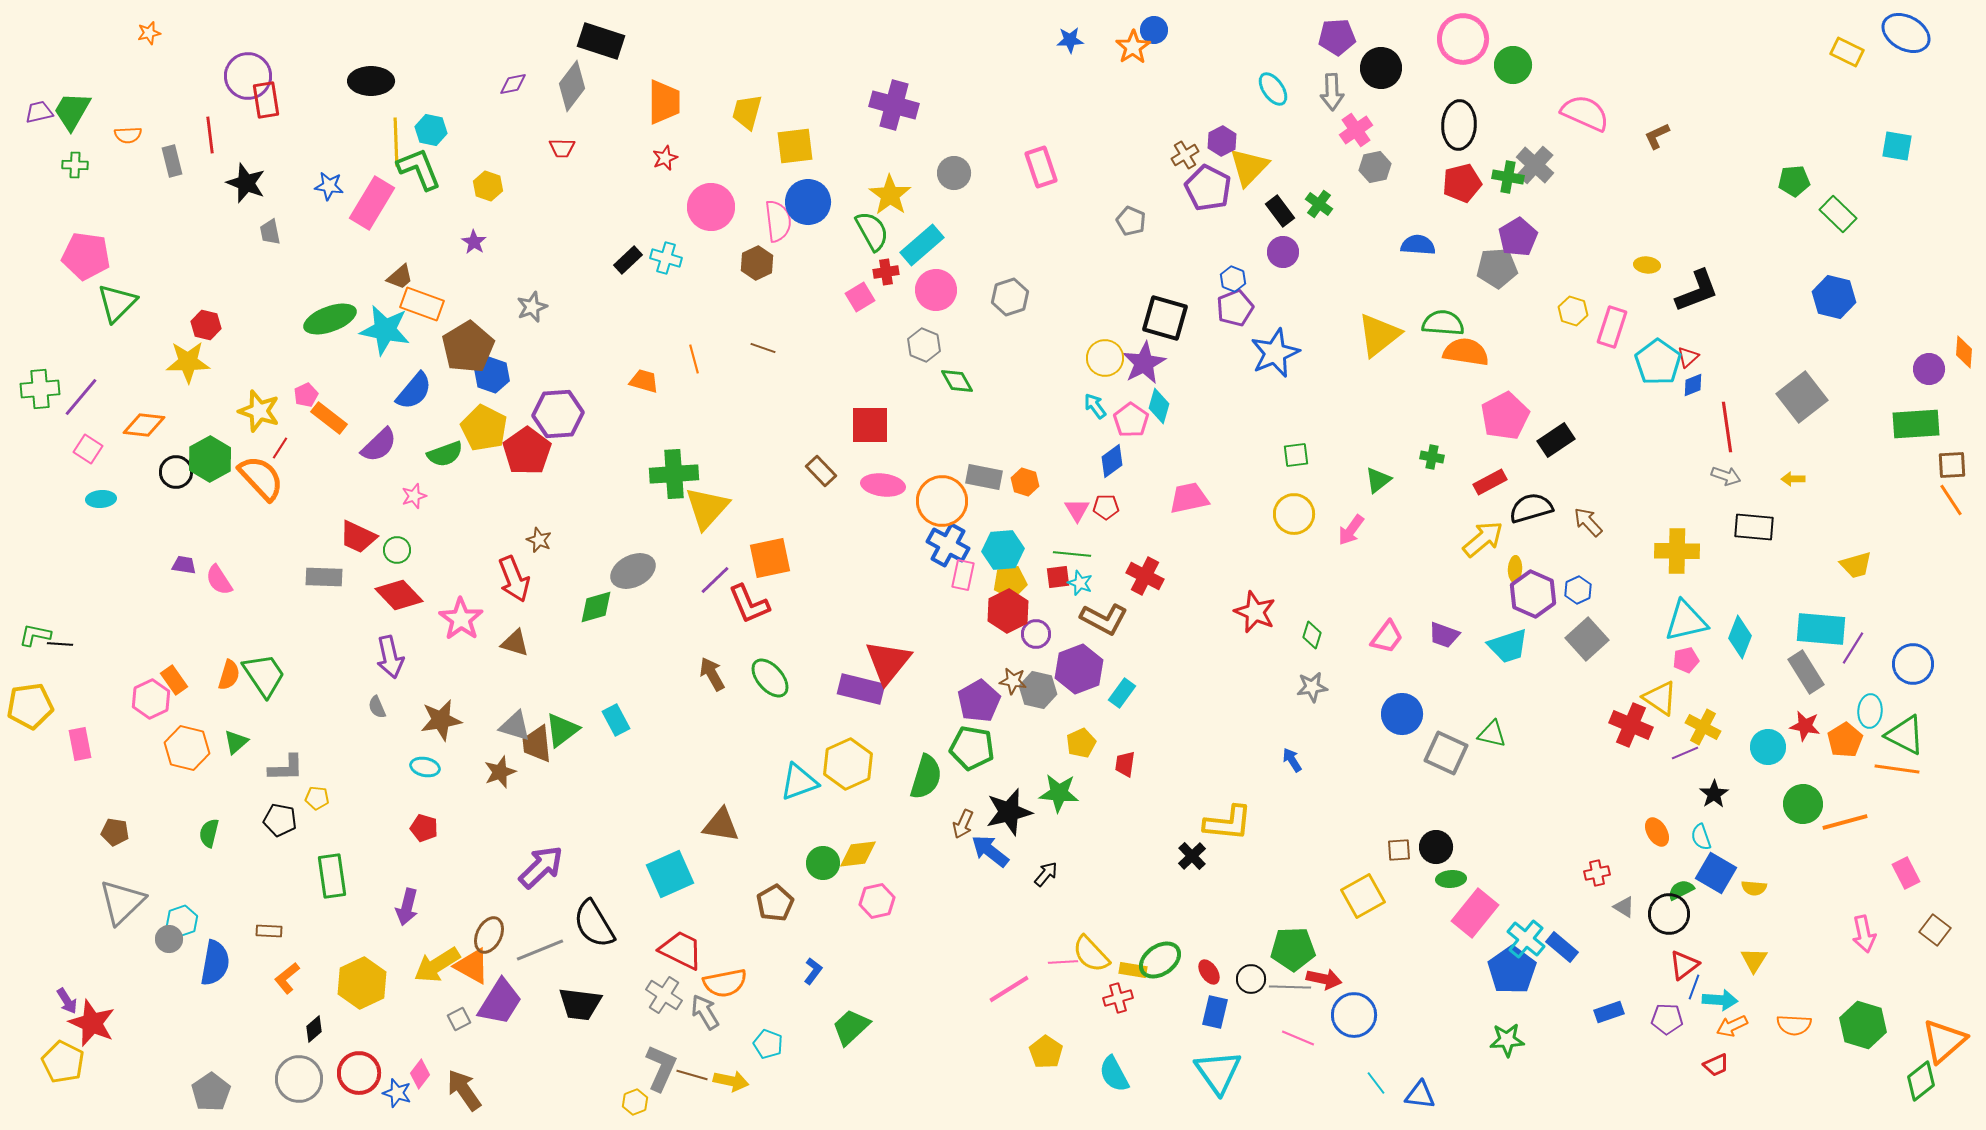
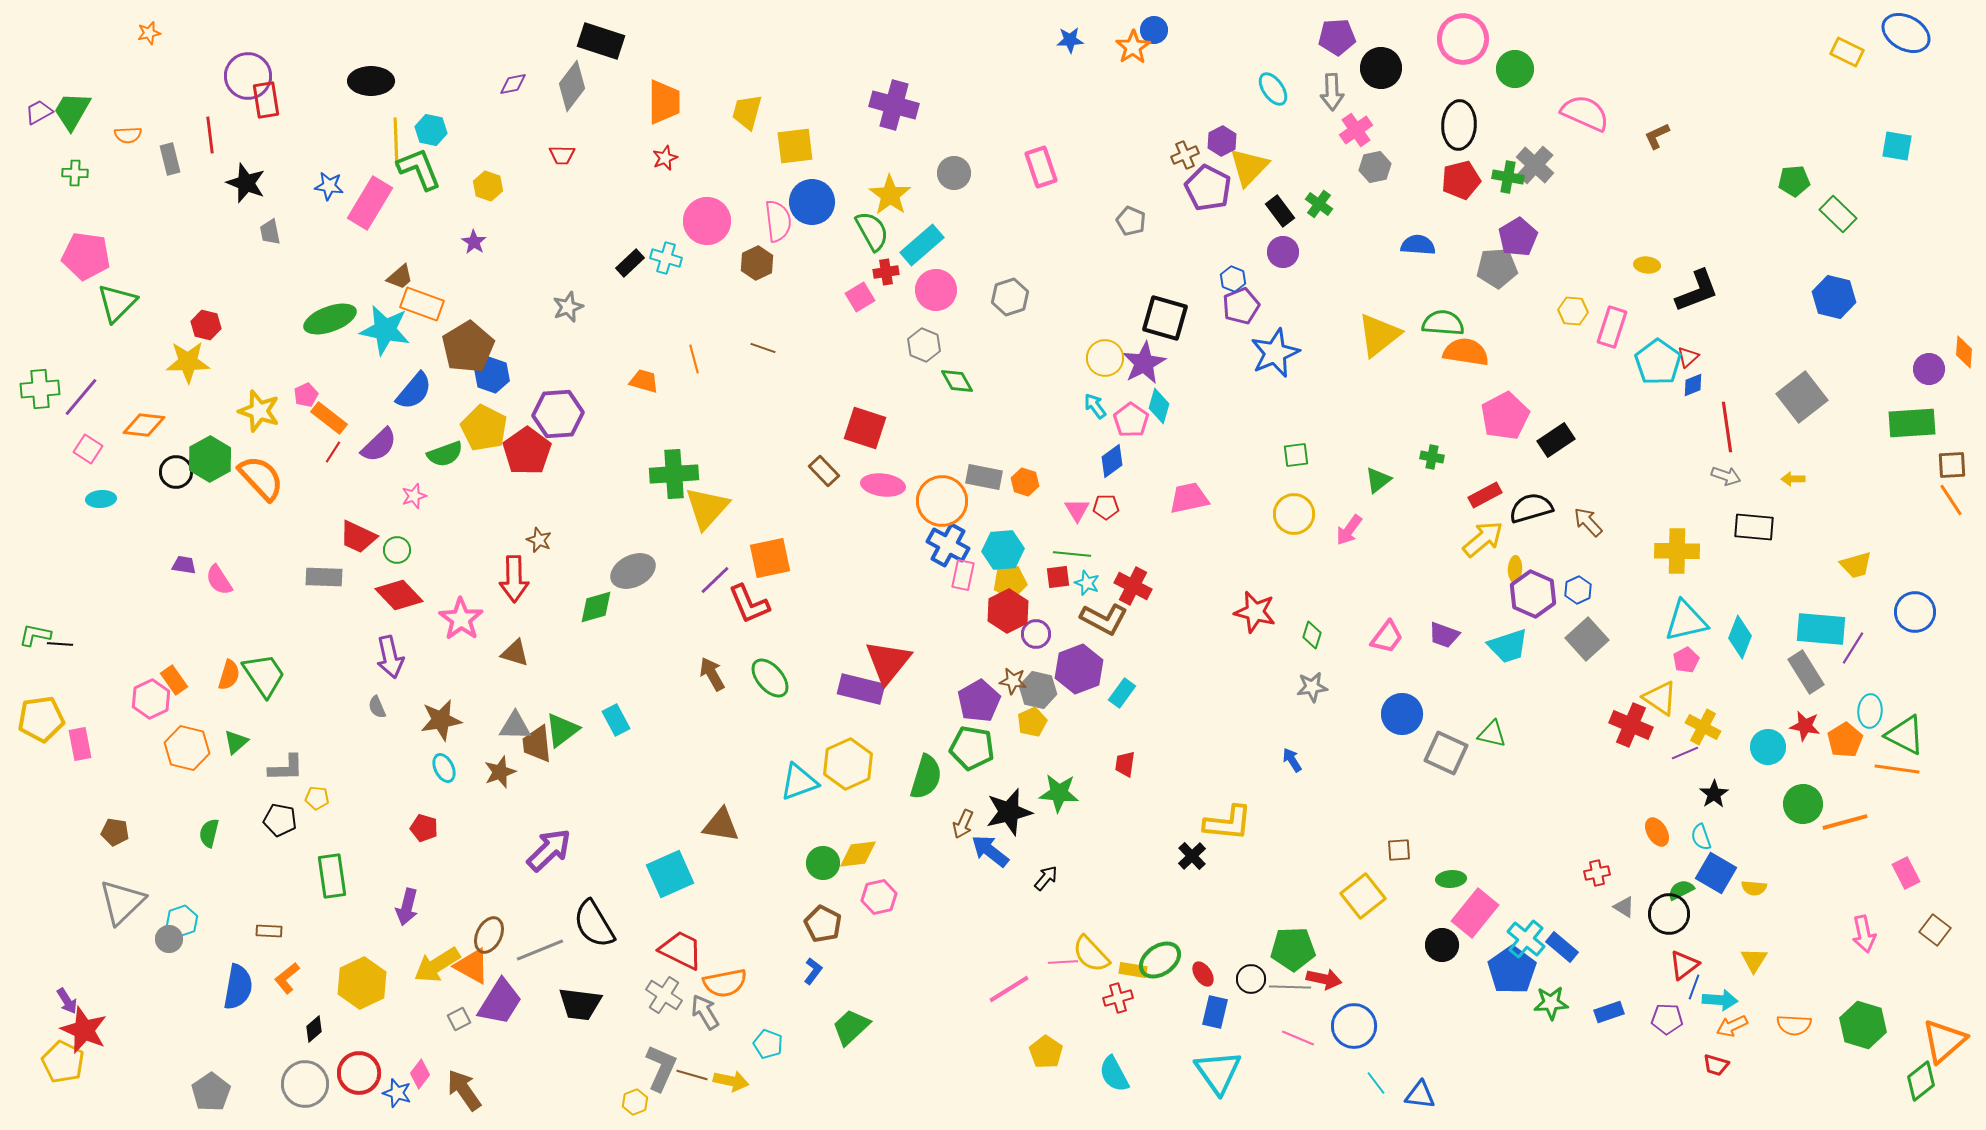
green circle at (1513, 65): moved 2 px right, 4 px down
purple trapezoid at (39, 112): rotated 16 degrees counterclockwise
red trapezoid at (562, 148): moved 7 px down
brown cross at (1185, 155): rotated 8 degrees clockwise
gray rectangle at (172, 161): moved 2 px left, 2 px up
green cross at (75, 165): moved 8 px down
red pentagon at (1462, 183): moved 1 px left, 3 px up
blue circle at (808, 202): moved 4 px right
pink rectangle at (372, 203): moved 2 px left
pink circle at (711, 207): moved 4 px left, 14 px down
black rectangle at (628, 260): moved 2 px right, 3 px down
gray star at (532, 307): moved 36 px right
purple pentagon at (1235, 308): moved 6 px right, 2 px up
yellow hexagon at (1573, 311): rotated 12 degrees counterclockwise
green rectangle at (1916, 424): moved 4 px left, 1 px up
red square at (870, 425): moved 5 px left, 3 px down; rotated 18 degrees clockwise
red line at (280, 448): moved 53 px right, 4 px down
brown rectangle at (821, 471): moved 3 px right
red rectangle at (1490, 482): moved 5 px left, 13 px down
pink arrow at (1351, 530): moved 2 px left
red cross at (1145, 576): moved 12 px left, 10 px down
red arrow at (514, 579): rotated 21 degrees clockwise
cyan star at (1080, 583): moved 7 px right
red star at (1255, 612): rotated 9 degrees counterclockwise
brown triangle at (515, 643): moved 10 px down
pink pentagon at (1686, 660): rotated 15 degrees counterclockwise
blue circle at (1913, 664): moved 2 px right, 52 px up
yellow pentagon at (30, 706): moved 11 px right, 13 px down
gray triangle at (515, 726): rotated 16 degrees counterclockwise
yellow pentagon at (1081, 743): moved 49 px left, 21 px up
cyan ellipse at (425, 767): moved 19 px right, 1 px down; rotated 52 degrees clockwise
black circle at (1436, 847): moved 6 px right, 98 px down
purple arrow at (541, 867): moved 8 px right, 17 px up
black arrow at (1046, 874): moved 4 px down
yellow square at (1363, 896): rotated 9 degrees counterclockwise
pink hexagon at (877, 901): moved 2 px right, 4 px up
brown pentagon at (775, 903): moved 48 px right, 21 px down; rotated 15 degrees counterclockwise
blue semicircle at (215, 963): moved 23 px right, 24 px down
red ellipse at (1209, 972): moved 6 px left, 2 px down
blue circle at (1354, 1015): moved 11 px down
red star at (92, 1023): moved 8 px left, 7 px down
green star at (1507, 1040): moved 44 px right, 37 px up
red trapezoid at (1716, 1065): rotated 40 degrees clockwise
gray circle at (299, 1079): moved 6 px right, 5 px down
